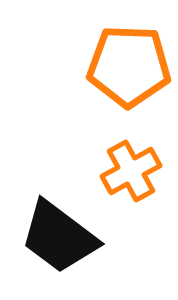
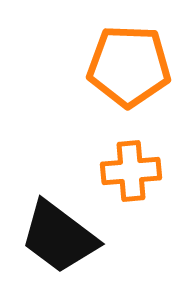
orange cross: rotated 24 degrees clockwise
